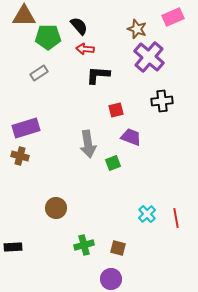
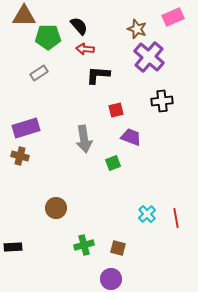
gray arrow: moved 4 px left, 5 px up
